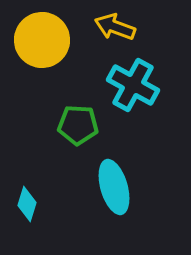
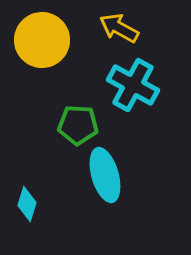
yellow arrow: moved 4 px right, 1 px down; rotated 9 degrees clockwise
cyan ellipse: moved 9 px left, 12 px up
